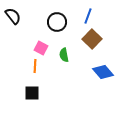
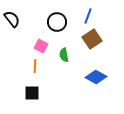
black semicircle: moved 1 px left, 3 px down
brown square: rotated 12 degrees clockwise
pink square: moved 2 px up
blue diamond: moved 7 px left, 5 px down; rotated 20 degrees counterclockwise
